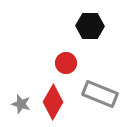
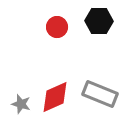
black hexagon: moved 9 px right, 5 px up
red circle: moved 9 px left, 36 px up
red diamond: moved 2 px right, 5 px up; rotated 36 degrees clockwise
